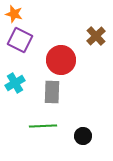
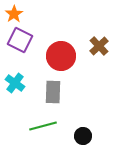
orange star: rotated 24 degrees clockwise
brown cross: moved 3 px right, 10 px down
red circle: moved 4 px up
cyan cross: rotated 24 degrees counterclockwise
gray rectangle: moved 1 px right
green line: rotated 12 degrees counterclockwise
